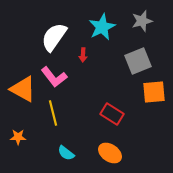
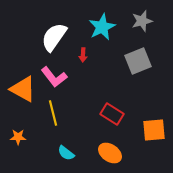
orange square: moved 38 px down
